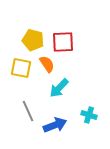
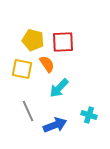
yellow square: moved 1 px right, 1 px down
